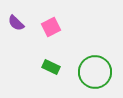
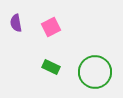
purple semicircle: rotated 36 degrees clockwise
